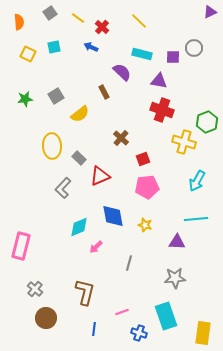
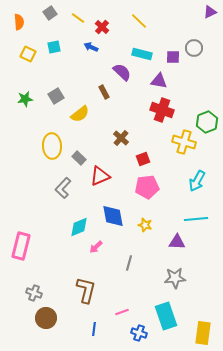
gray cross at (35, 289): moved 1 px left, 4 px down; rotated 21 degrees counterclockwise
brown L-shape at (85, 292): moved 1 px right, 2 px up
